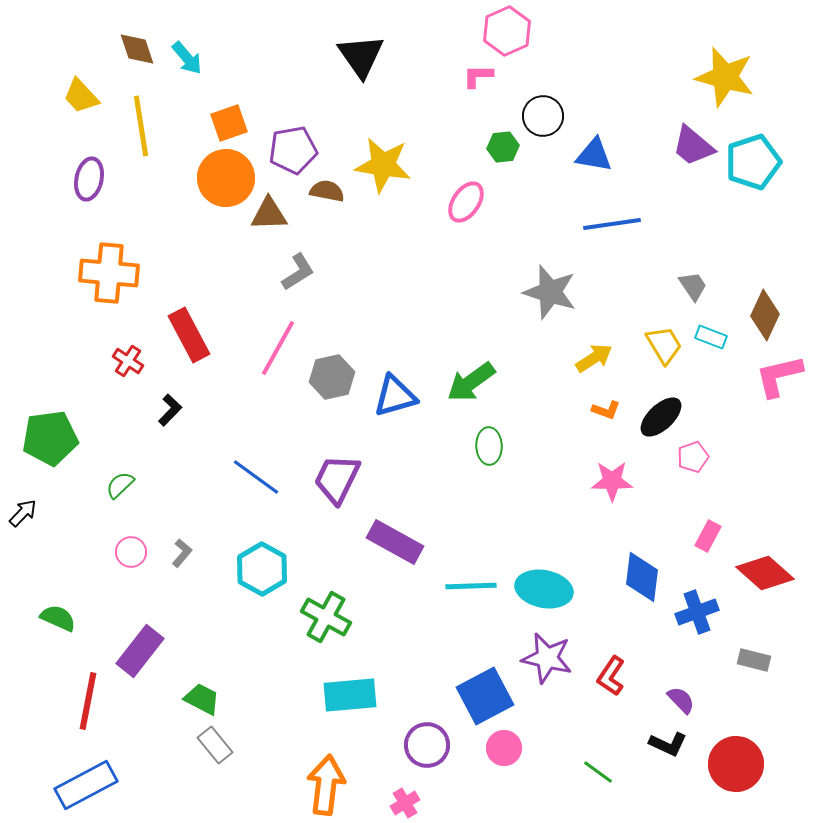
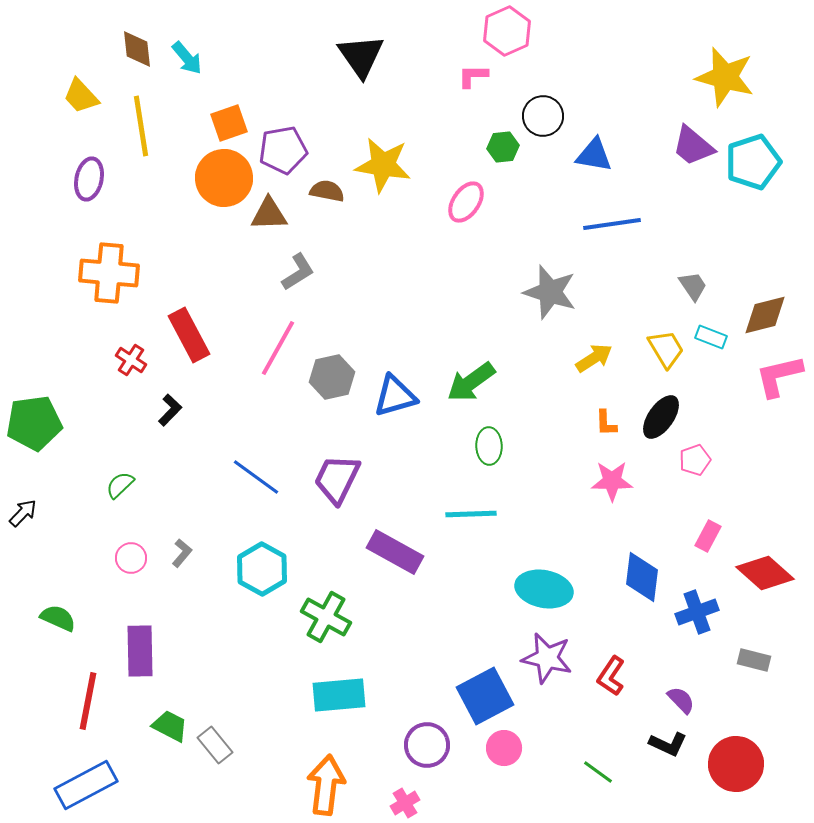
brown diamond at (137, 49): rotated 12 degrees clockwise
pink L-shape at (478, 76): moved 5 px left
purple pentagon at (293, 150): moved 10 px left
orange circle at (226, 178): moved 2 px left
brown diamond at (765, 315): rotated 51 degrees clockwise
yellow trapezoid at (664, 345): moved 2 px right, 4 px down
red cross at (128, 361): moved 3 px right, 1 px up
orange L-shape at (606, 410): moved 13 px down; rotated 68 degrees clockwise
black ellipse at (661, 417): rotated 12 degrees counterclockwise
green pentagon at (50, 438): moved 16 px left, 15 px up
pink pentagon at (693, 457): moved 2 px right, 3 px down
purple rectangle at (395, 542): moved 10 px down
pink circle at (131, 552): moved 6 px down
cyan line at (471, 586): moved 72 px up
purple rectangle at (140, 651): rotated 39 degrees counterclockwise
cyan rectangle at (350, 695): moved 11 px left
green trapezoid at (202, 699): moved 32 px left, 27 px down
